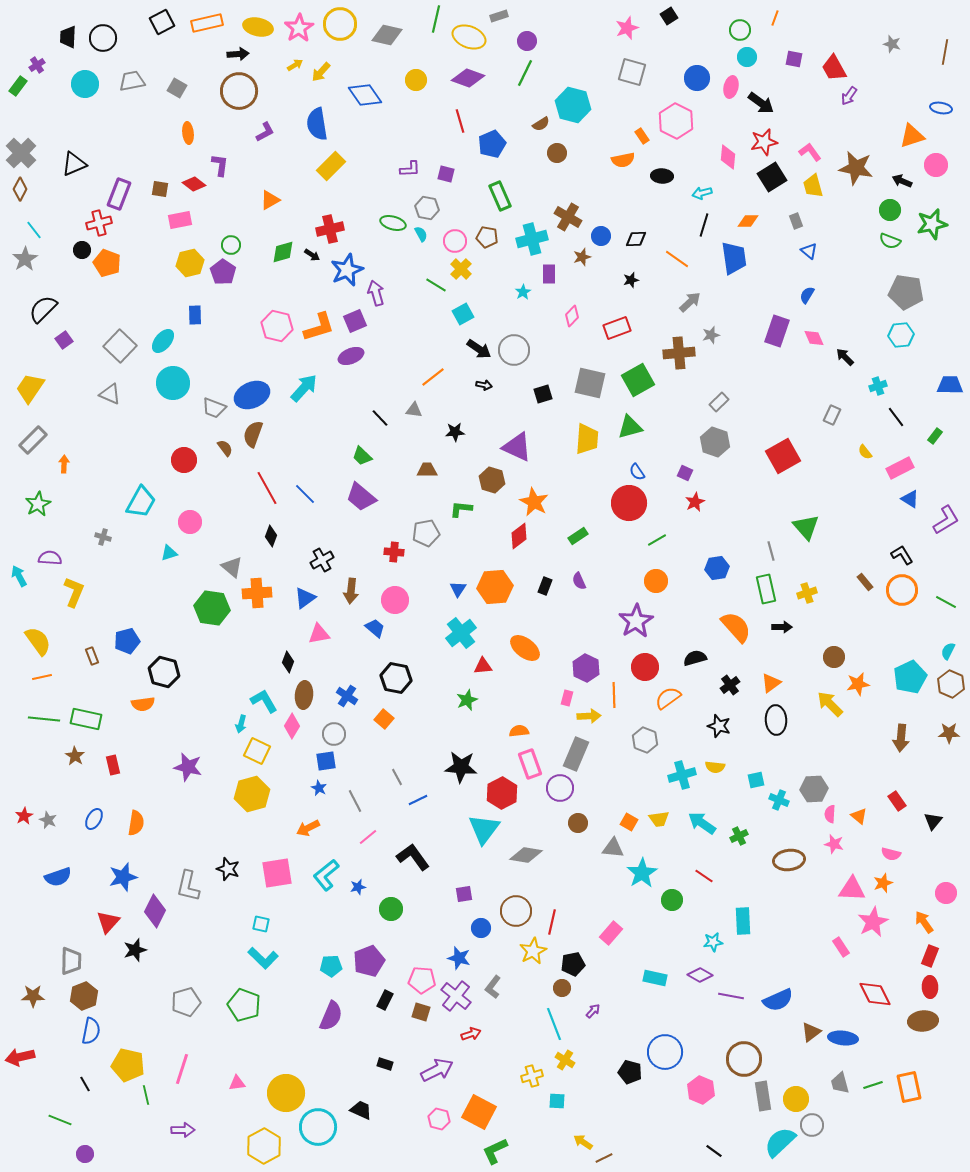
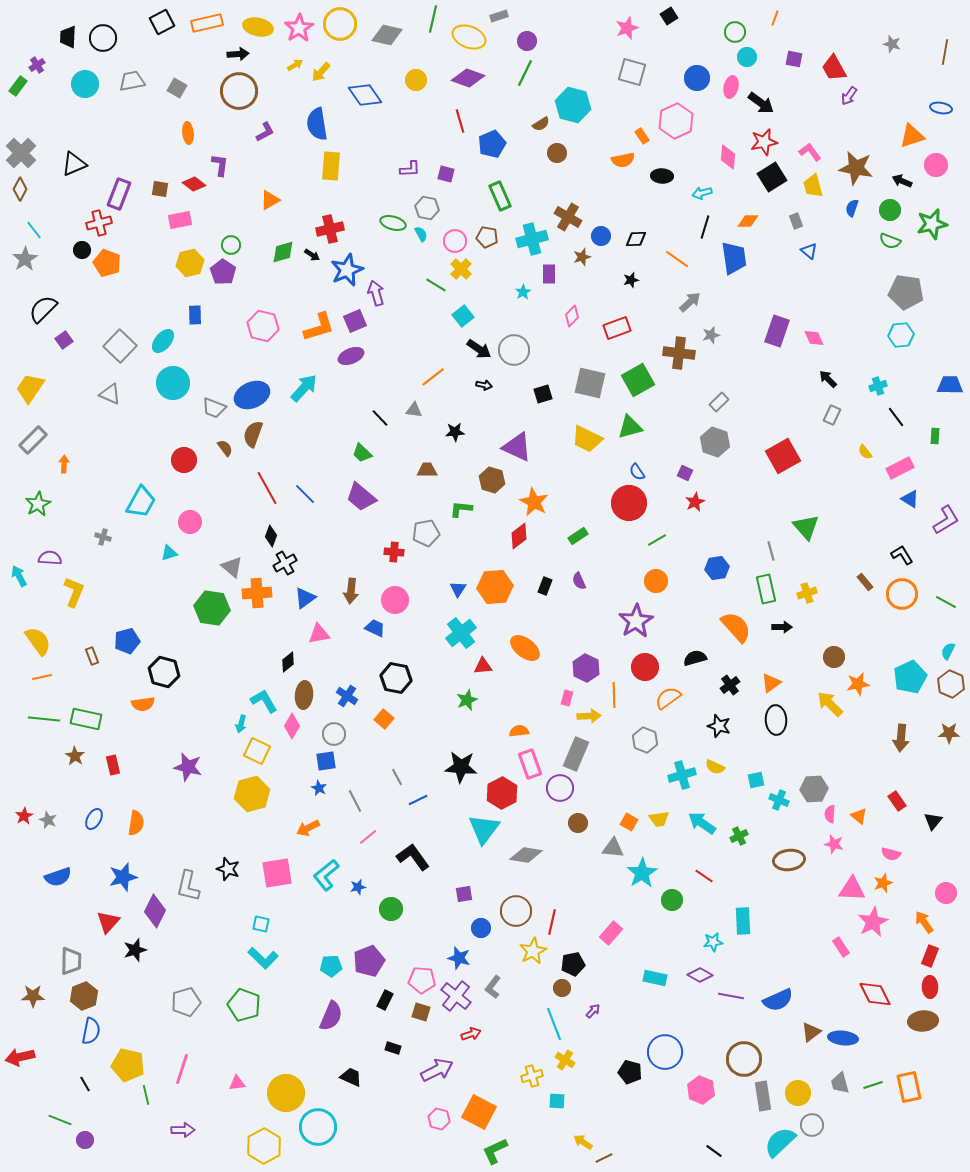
green line at (436, 19): moved 3 px left
green circle at (740, 30): moved 5 px left, 2 px down
pink hexagon at (676, 121): rotated 8 degrees clockwise
yellow rectangle at (331, 166): rotated 40 degrees counterclockwise
black line at (704, 225): moved 1 px right, 2 px down
blue semicircle at (807, 295): moved 45 px right, 87 px up; rotated 12 degrees counterclockwise
cyan square at (463, 314): moved 2 px down; rotated 10 degrees counterclockwise
pink hexagon at (277, 326): moved 14 px left
brown cross at (679, 353): rotated 12 degrees clockwise
black arrow at (845, 357): moved 17 px left, 22 px down
green rectangle at (935, 436): rotated 35 degrees counterclockwise
yellow trapezoid at (587, 439): rotated 112 degrees clockwise
green trapezoid at (362, 456): moved 3 px up
black cross at (322, 560): moved 37 px left, 3 px down
orange circle at (902, 590): moved 4 px down
blue trapezoid at (375, 628): rotated 15 degrees counterclockwise
black diamond at (288, 662): rotated 30 degrees clockwise
yellow semicircle at (715, 767): rotated 18 degrees clockwise
black rectangle at (385, 1064): moved 8 px right, 16 px up
yellow circle at (796, 1099): moved 2 px right, 6 px up
black trapezoid at (361, 1110): moved 10 px left, 33 px up
purple circle at (85, 1154): moved 14 px up
